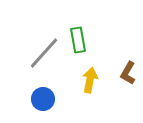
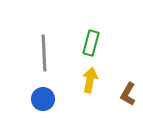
green rectangle: moved 13 px right, 3 px down; rotated 25 degrees clockwise
gray line: rotated 45 degrees counterclockwise
brown L-shape: moved 21 px down
